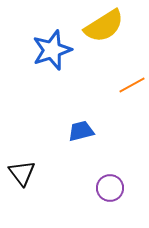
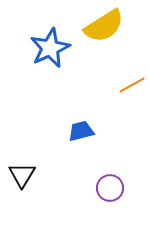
blue star: moved 2 px left, 2 px up; rotated 6 degrees counterclockwise
black triangle: moved 2 px down; rotated 8 degrees clockwise
